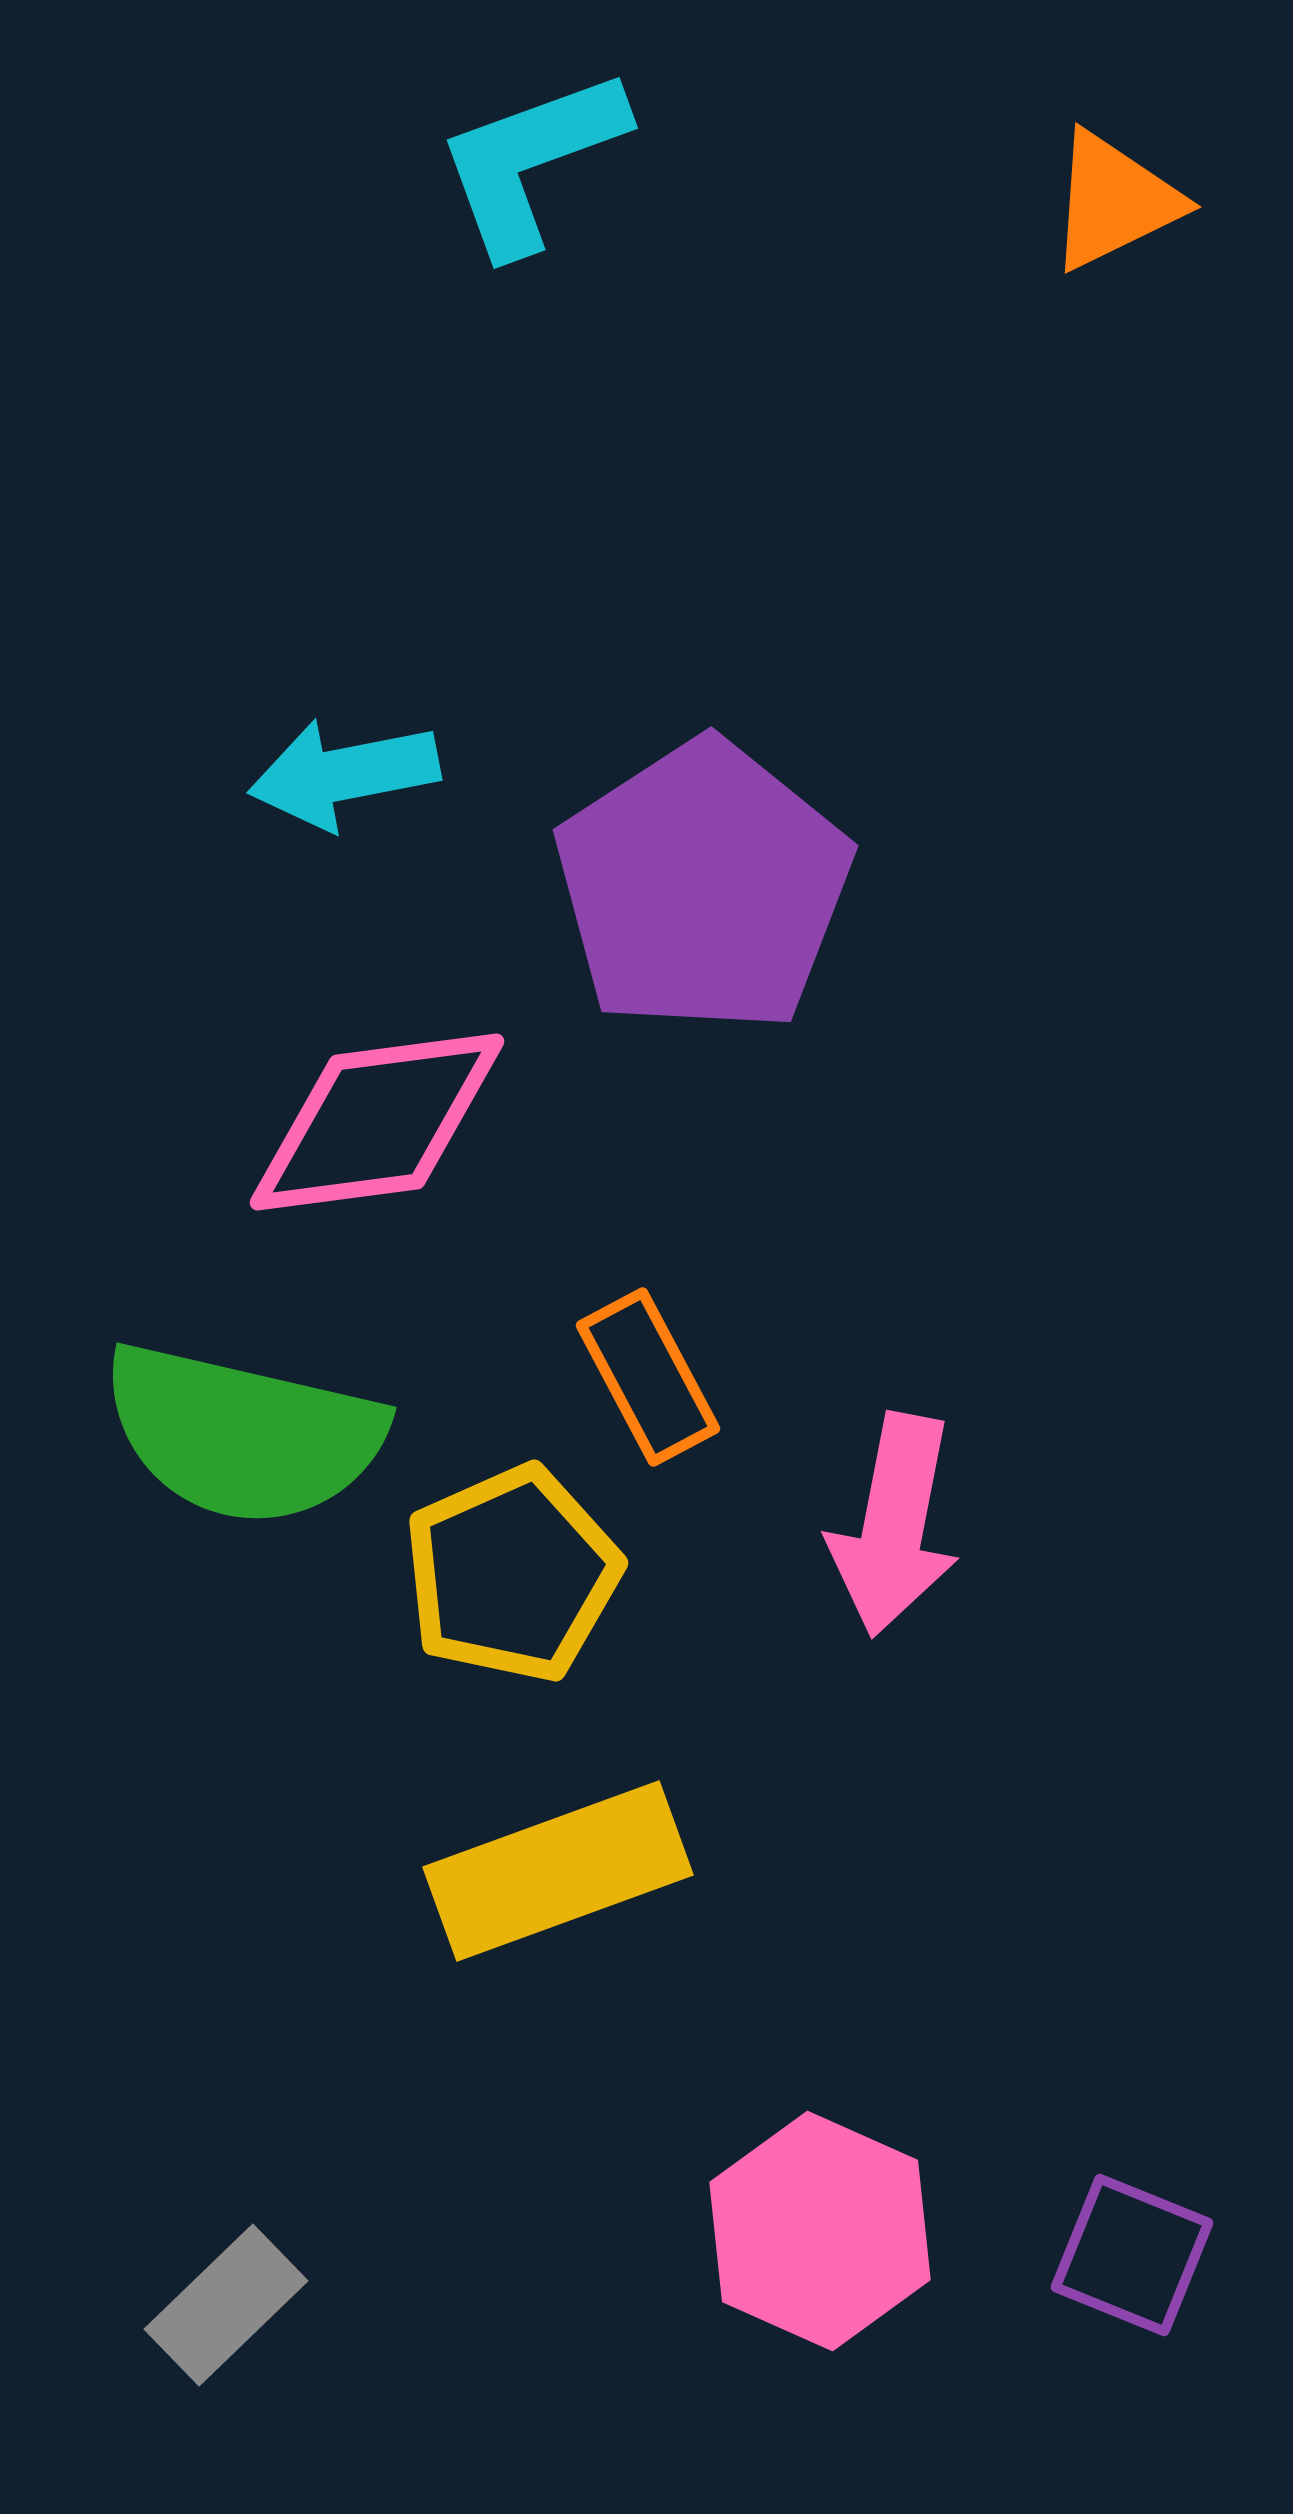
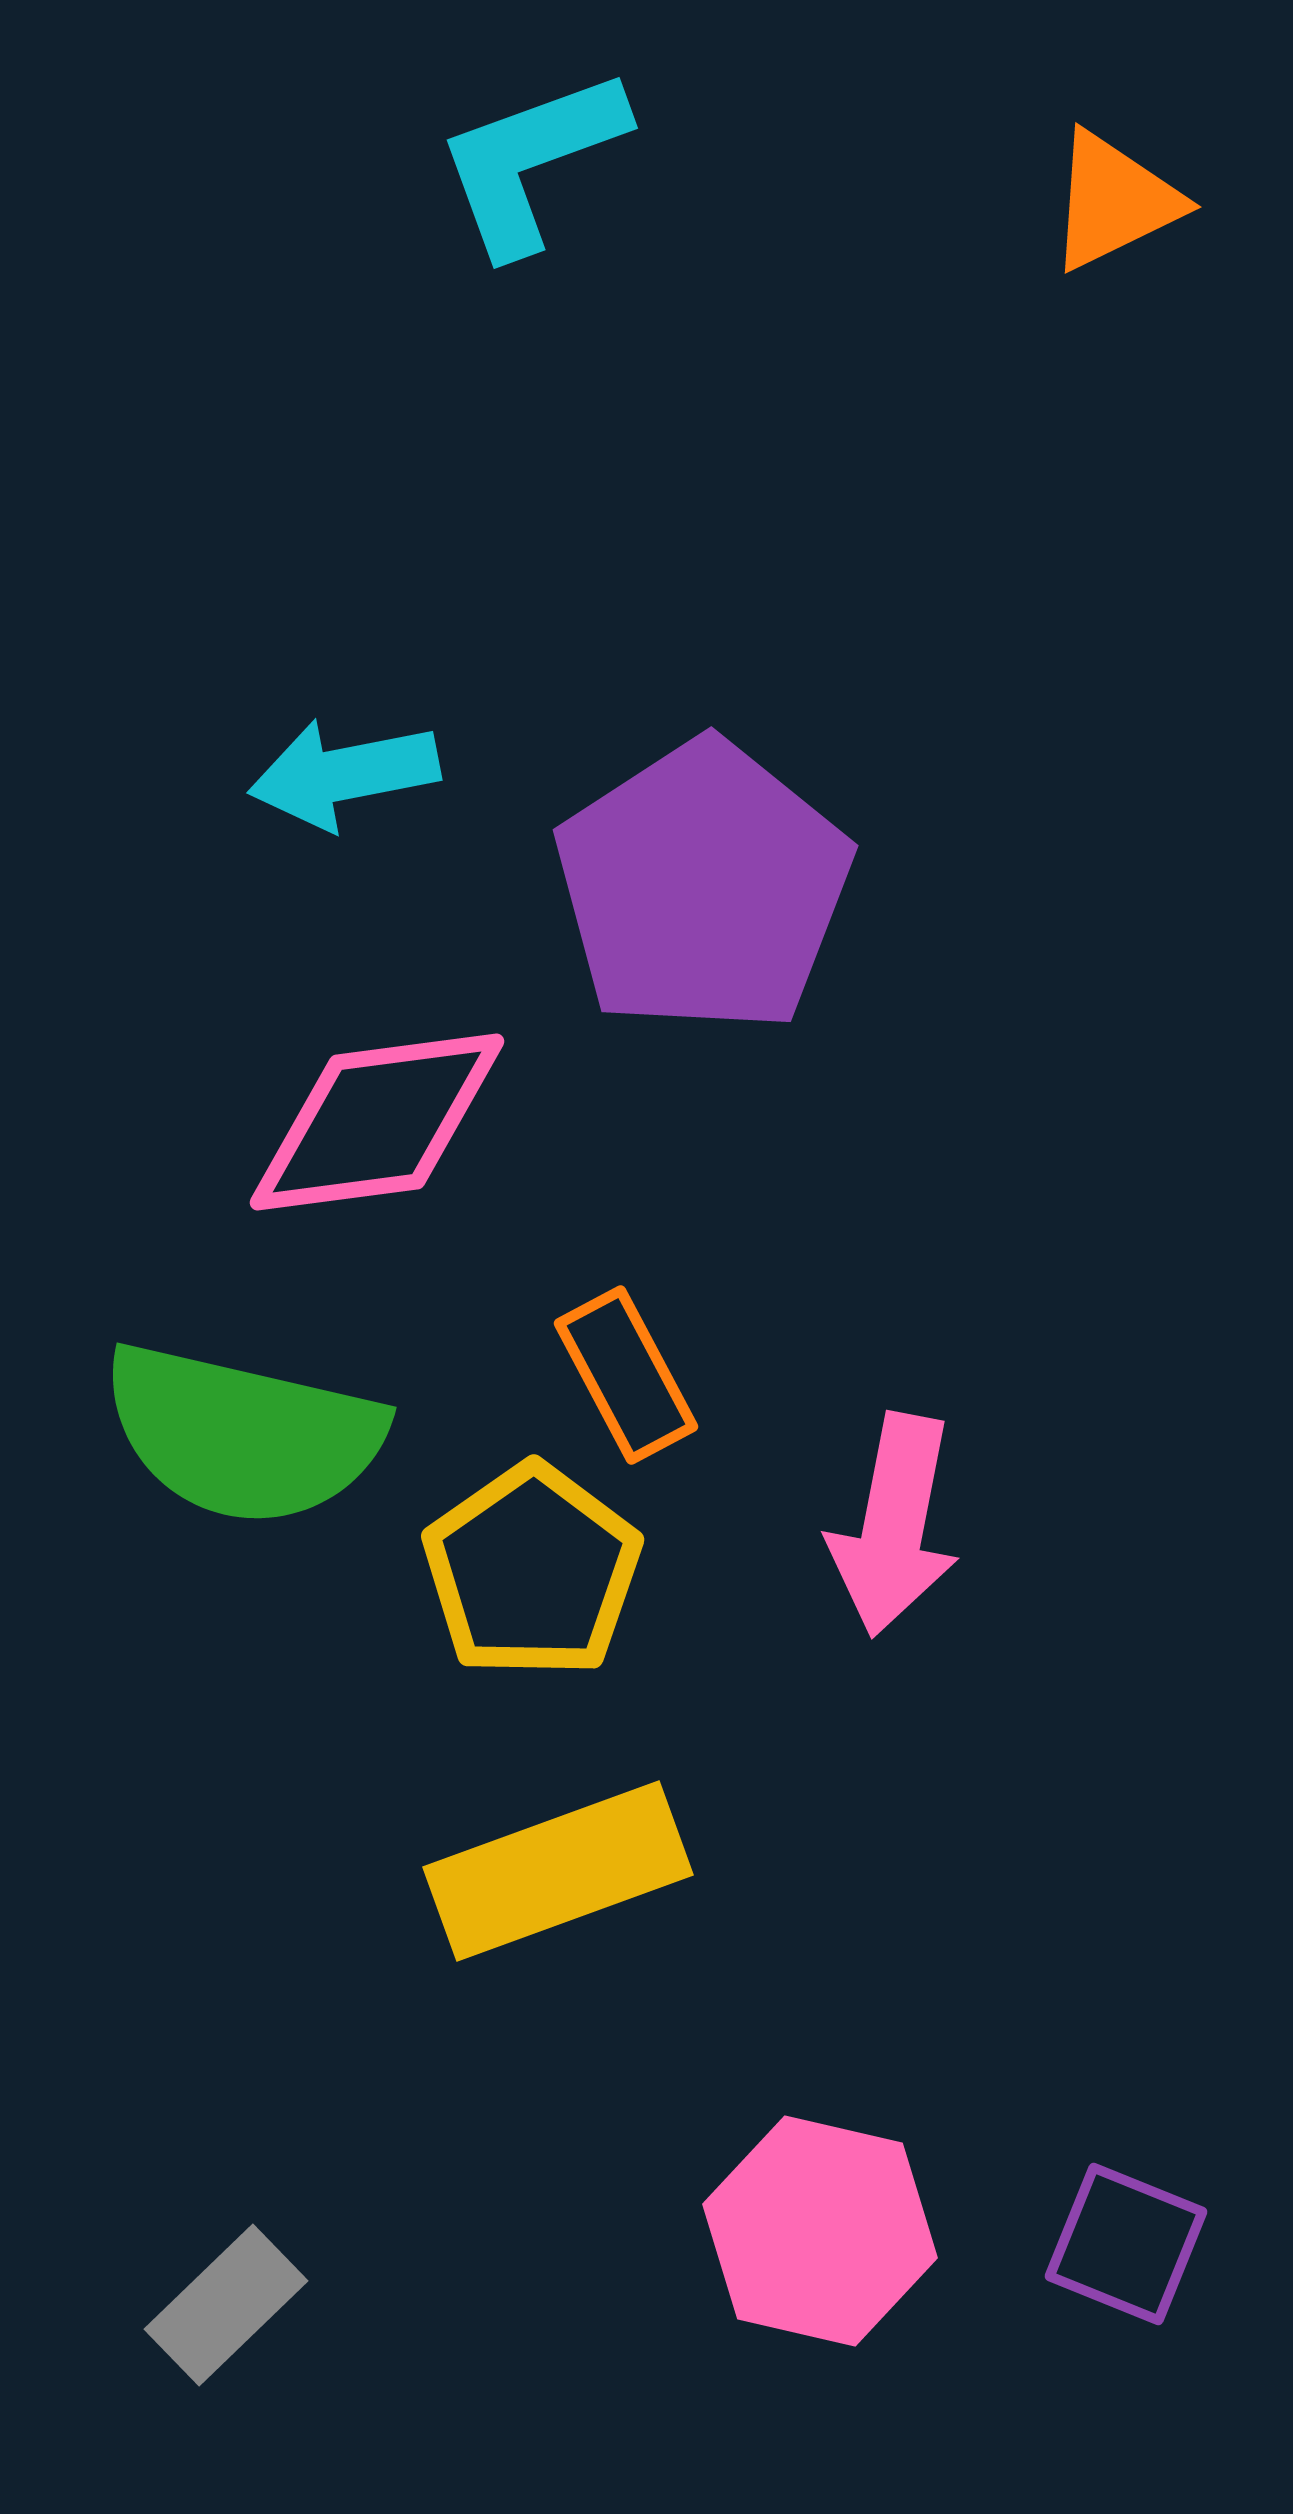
orange rectangle: moved 22 px left, 2 px up
yellow pentagon: moved 20 px right, 3 px up; rotated 11 degrees counterclockwise
pink hexagon: rotated 11 degrees counterclockwise
purple square: moved 6 px left, 11 px up
